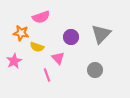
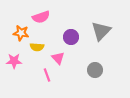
gray triangle: moved 3 px up
yellow semicircle: rotated 16 degrees counterclockwise
pink star: rotated 28 degrees clockwise
